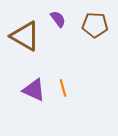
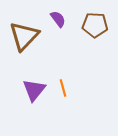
brown triangle: moved 1 px left; rotated 44 degrees clockwise
purple triangle: rotated 45 degrees clockwise
